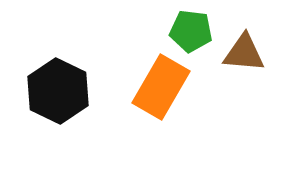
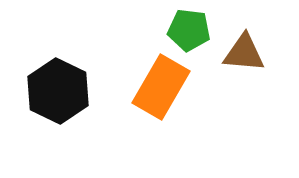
green pentagon: moved 2 px left, 1 px up
